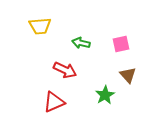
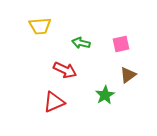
brown triangle: rotated 36 degrees clockwise
